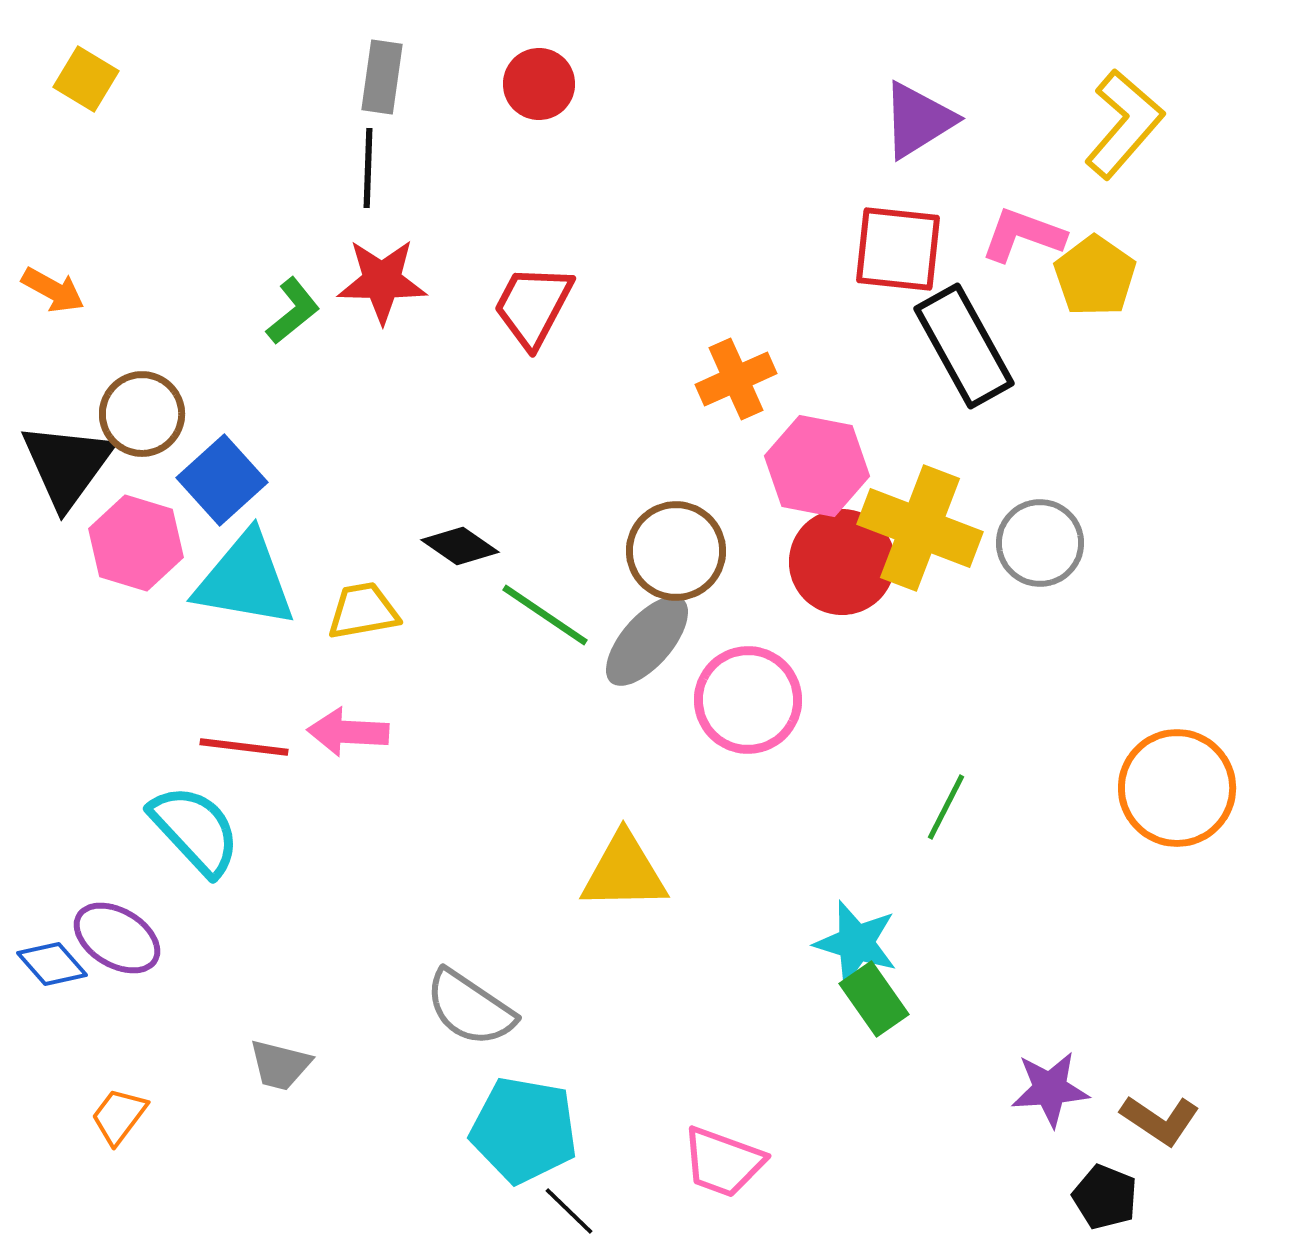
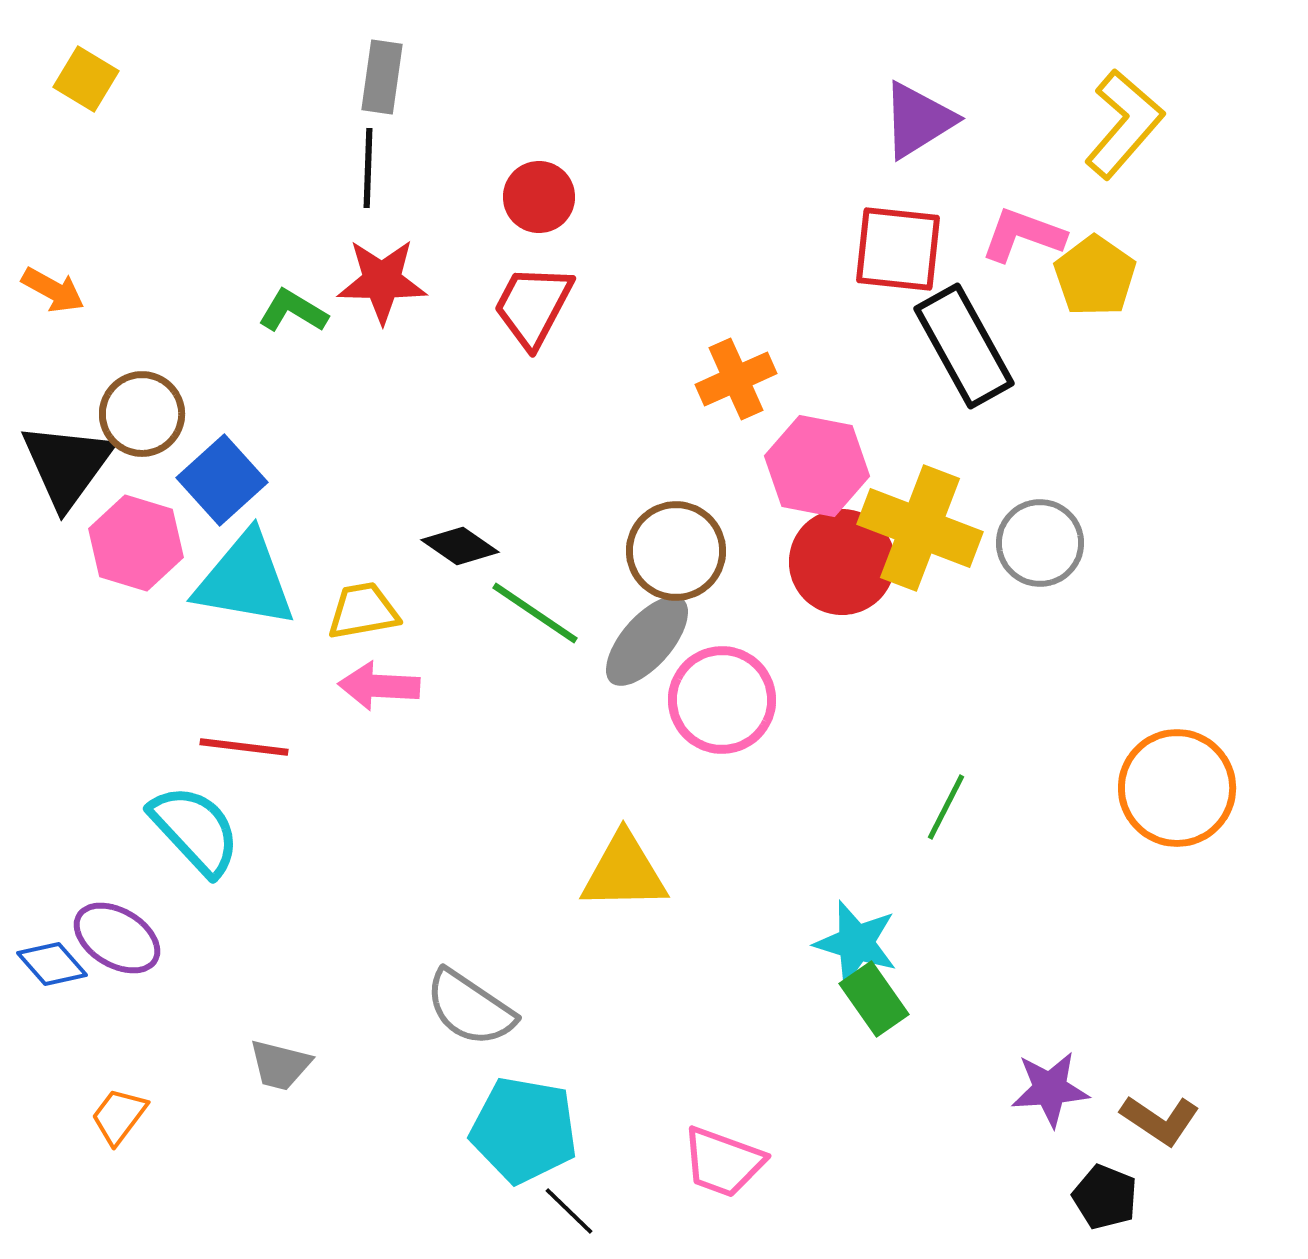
red circle at (539, 84): moved 113 px down
green L-shape at (293, 311): rotated 110 degrees counterclockwise
green line at (545, 615): moved 10 px left, 2 px up
pink circle at (748, 700): moved 26 px left
pink arrow at (348, 732): moved 31 px right, 46 px up
